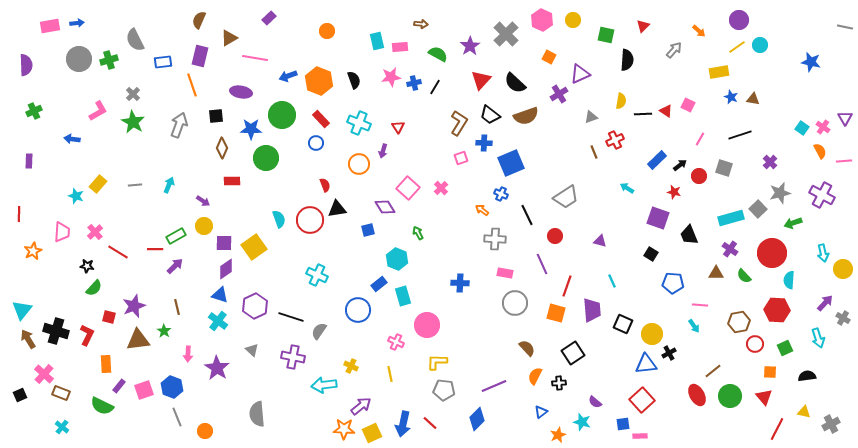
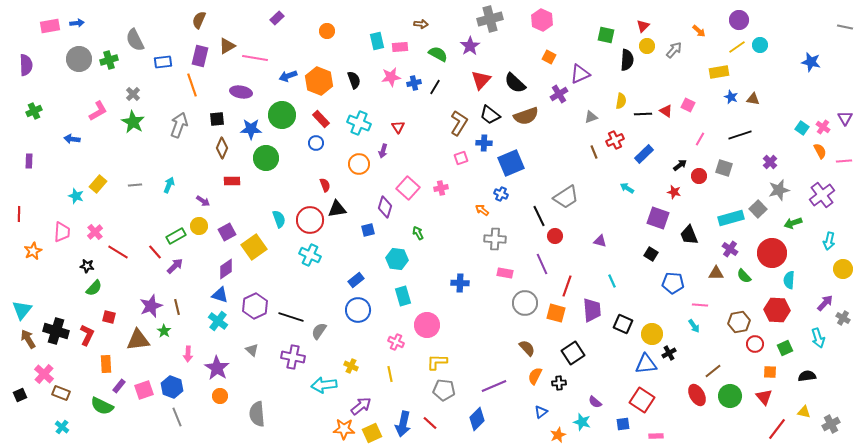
purple rectangle at (269, 18): moved 8 px right
yellow circle at (573, 20): moved 74 px right, 26 px down
gray cross at (506, 34): moved 16 px left, 15 px up; rotated 30 degrees clockwise
brown triangle at (229, 38): moved 2 px left, 8 px down
black square at (216, 116): moved 1 px right, 3 px down
blue rectangle at (657, 160): moved 13 px left, 6 px up
pink cross at (441, 188): rotated 32 degrees clockwise
gray star at (780, 193): moved 1 px left, 3 px up
purple cross at (822, 195): rotated 25 degrees clockwise
purple diamond at (385, 207): rotated 50 degrees clockwise
black line at (527, 215): moved 12 px right, 1 px down
yellow circle at (204, 226): moved 5 px left
purple square at (224, 243): moved 3 px right, 11 px up; rotated 30 degrees counterclockwise
red line at (155, 249): moved 3 px down; rotated 49 degrees clockwise
cyan arrow at (823, 253): moved 6 px right, 12 px up; rotated 24 degrees clockwise
cyan hexagon at (397, 259): rotated 15 degrees counterclockwise
cyan cross at (317, 275): moved 7 px left, 20 px up
blue rectangle at (379, 284): moved 23 px left, 4 px up
gray circle at (515, 303): moved 10 px right
purple star at (134, 306): moved 17 px right
red square at (642, 400): rotated 15 degrees counterclockwise
red line at (777, 429): rotated 10 degrees clockwise
orange circle at (205, 431): moved 15 px right, 35 px up
pink rectangle at (640, 436): moved 16 px right
